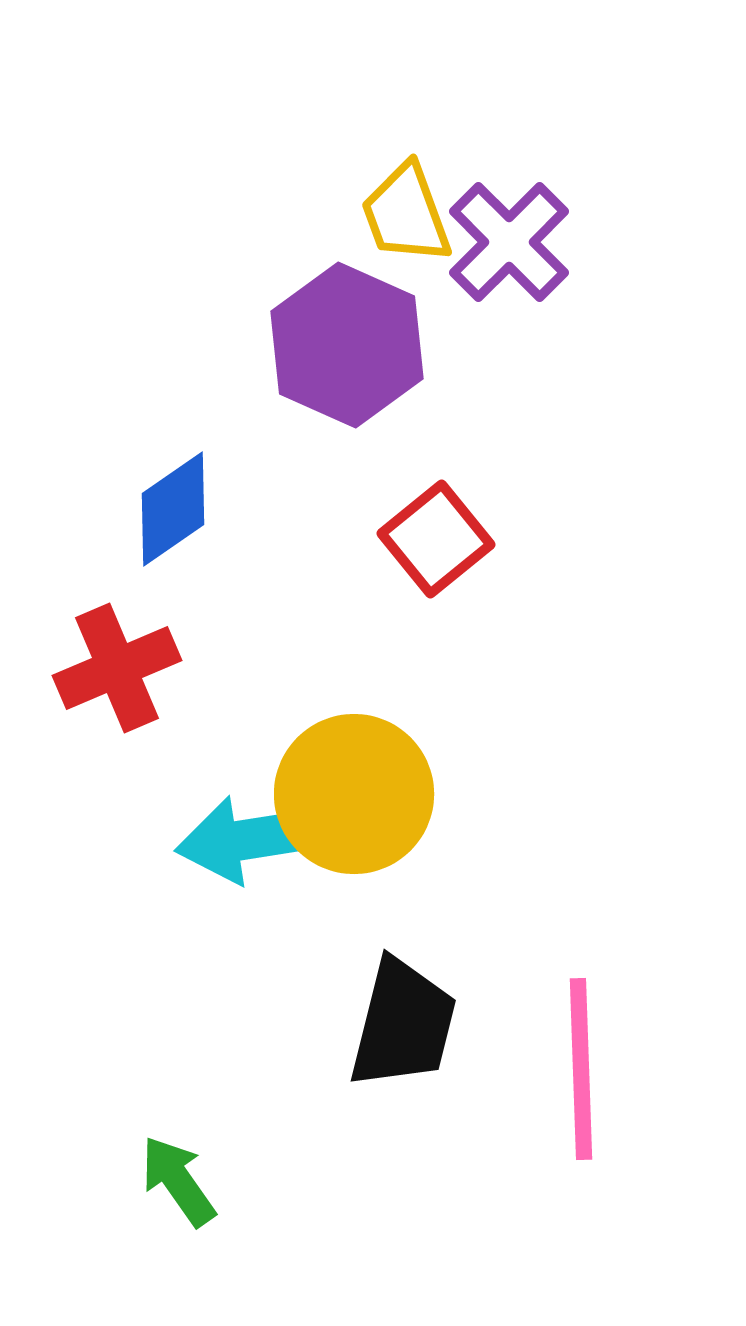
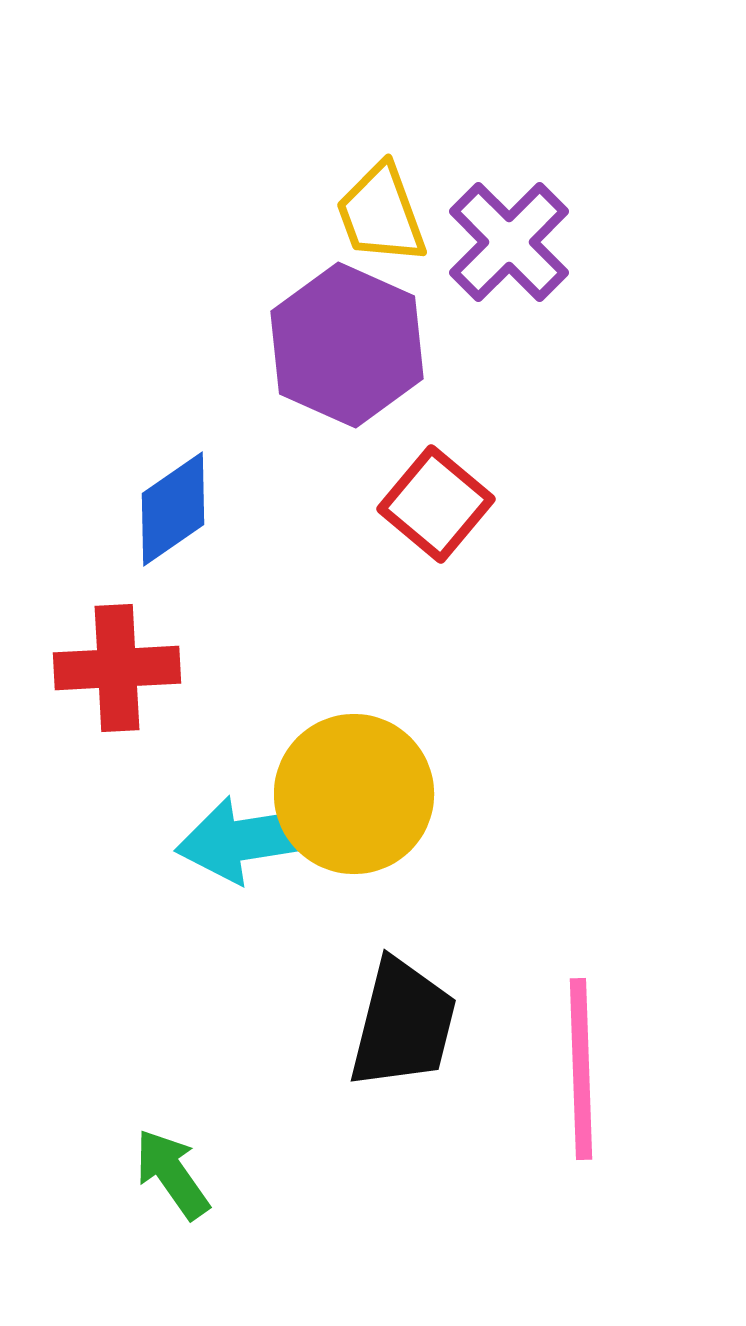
yellow trapezoid: moved 25 px left
red square: moved 35 px up; rotated 11 degrees counterclockwise
red cross: rotated 20 degrees clockwise
green arrow: moved 6 px left, 7 px up
